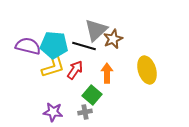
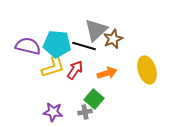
cyan pentagon: moved 3 px right, 1 px up
orange arrow: rotated 72 degrees clockwise
green square: moved 2 px right, 4 px down
